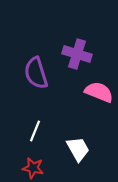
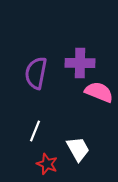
purple cross: moved 3 px right, 9 px down; rotated 16 degrees counterclockwise
purple semicircle: rotated 28 degrees clockwise
red star: moved 14 px right, 4 px up; rotated 10 degrees clockwise
